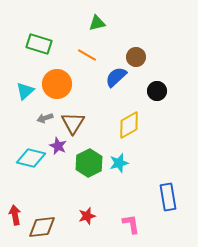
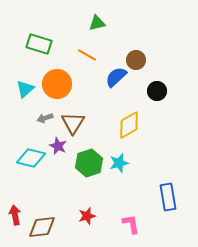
brown circle: moved 3 px down
cyan triangle: moved 2 px up
green hexagon: rotated 8 degrees clockwise
